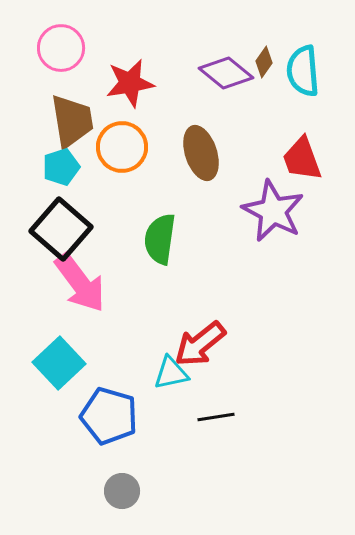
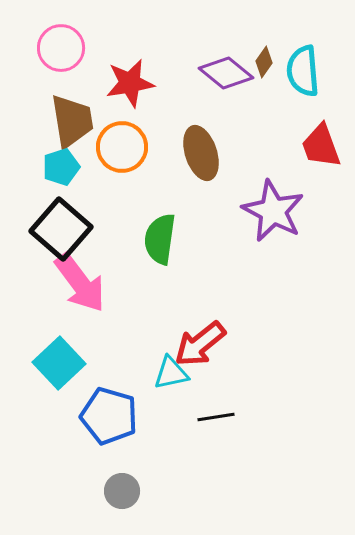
red trapezoid: moved 19 px right, 13 px up
